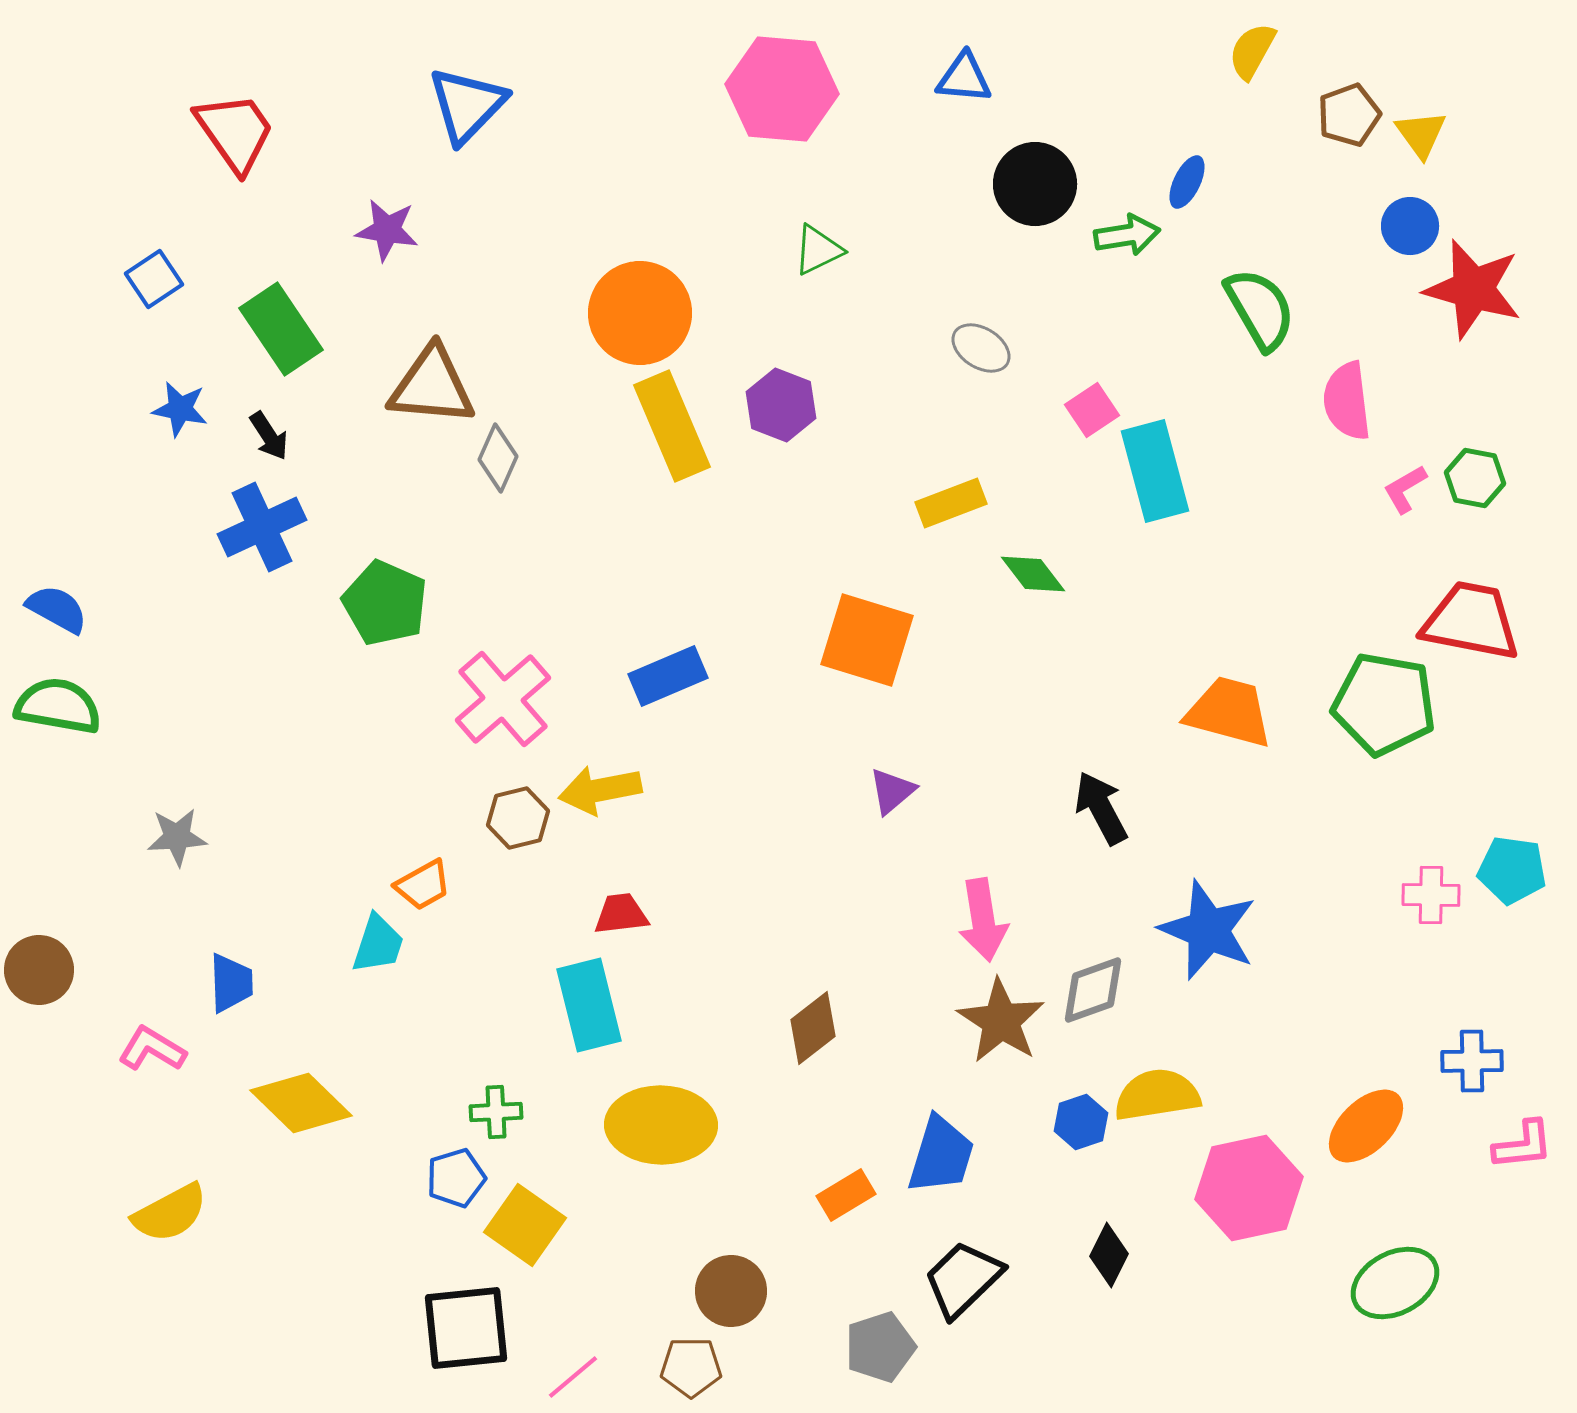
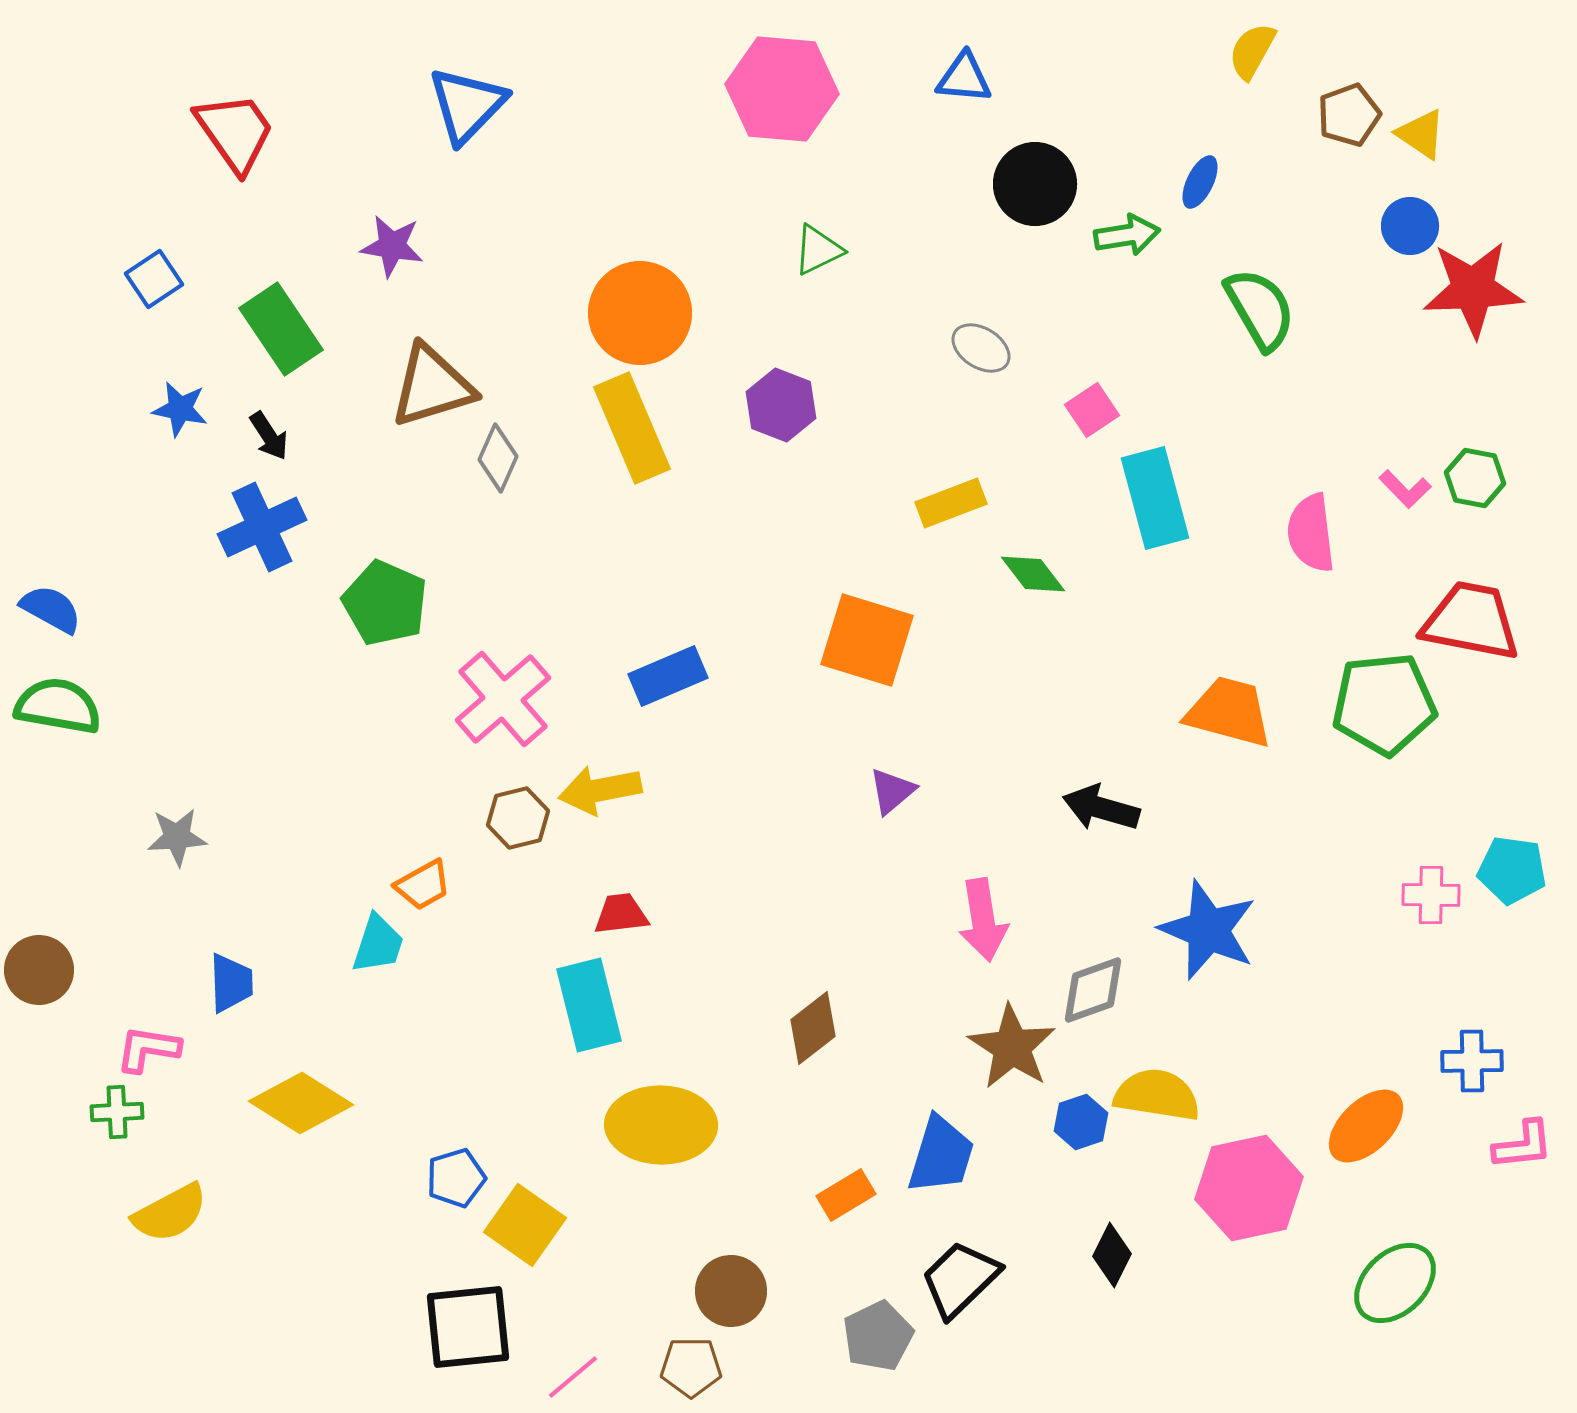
yellow triangle at (1421, 134): rotated 20 degrees counterclockwise
blue ellipse at (1187, 182): moved 13 px right
purple star at (387, 230): moved 5 px right, 16 px down
red star at (1473, 289): rotated 18 degrees counterclockwise
brown triangle at (432, 386): rotated 22 degrees counterclockwise
pink semicircle at (1347, 401): moved 36 px left, 132 px down
yellow rectangle at (672, 426): moved 40 px left, 2 px down
cyan rectangle at (1155, 471): moved 27 px down
pink L-shape at (1405, 489): rotated 104 degrees counterclockwise
blue semicircle at (57, 609): moved 6 px left
green pentagon at (1384, 704): rotated 16 degrees counterclockwise
black arrow at (1101, 808): rotated 46 degrees counterclockwise
brown star at (1001, 1021): moved 11 px right, 26 px down
pink L-shape at (152, 1049): moved 4 px left; rotated 22 degrees counterclockwise
yellow semicircle at (1157, 1095): rotated 18 degrees clockwise
yellow diamond at (301, 1103): rotated 12 degrees counterclockwise
green cross at (496, 1112): moved 379 px left
black diamond at (1109, 1255): moved 3 px right
black trapezoid at (963, 1279): moved 3 px left
green ellipse at (1395, 1283): rotated 16 degrees counterclockwise
black square at (466, 1328): moved 2 px right, 1 px up
gray pentagon at (880, 1347): moved 2 px left, 11 px up; rotated 8 degrees counterclockwise
